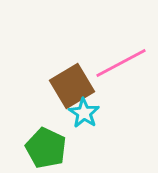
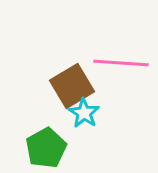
pink line: rotated 32 degrees clockwise
green pentagon: rotated 18 degrees clockwise
